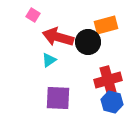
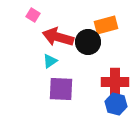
cyan triangle: moved 1 px right, 1 px down
red cross: moved 7 px right, 2 px down; rotated 16 degrees clockwise
purple square: moved 3 px right, 9 px up
blue hexagon: moved 4 px right, 2 px down
